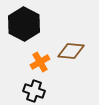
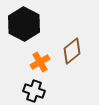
brown diamond: moved 1 px right; rotated 44 degrees counterclockwise
